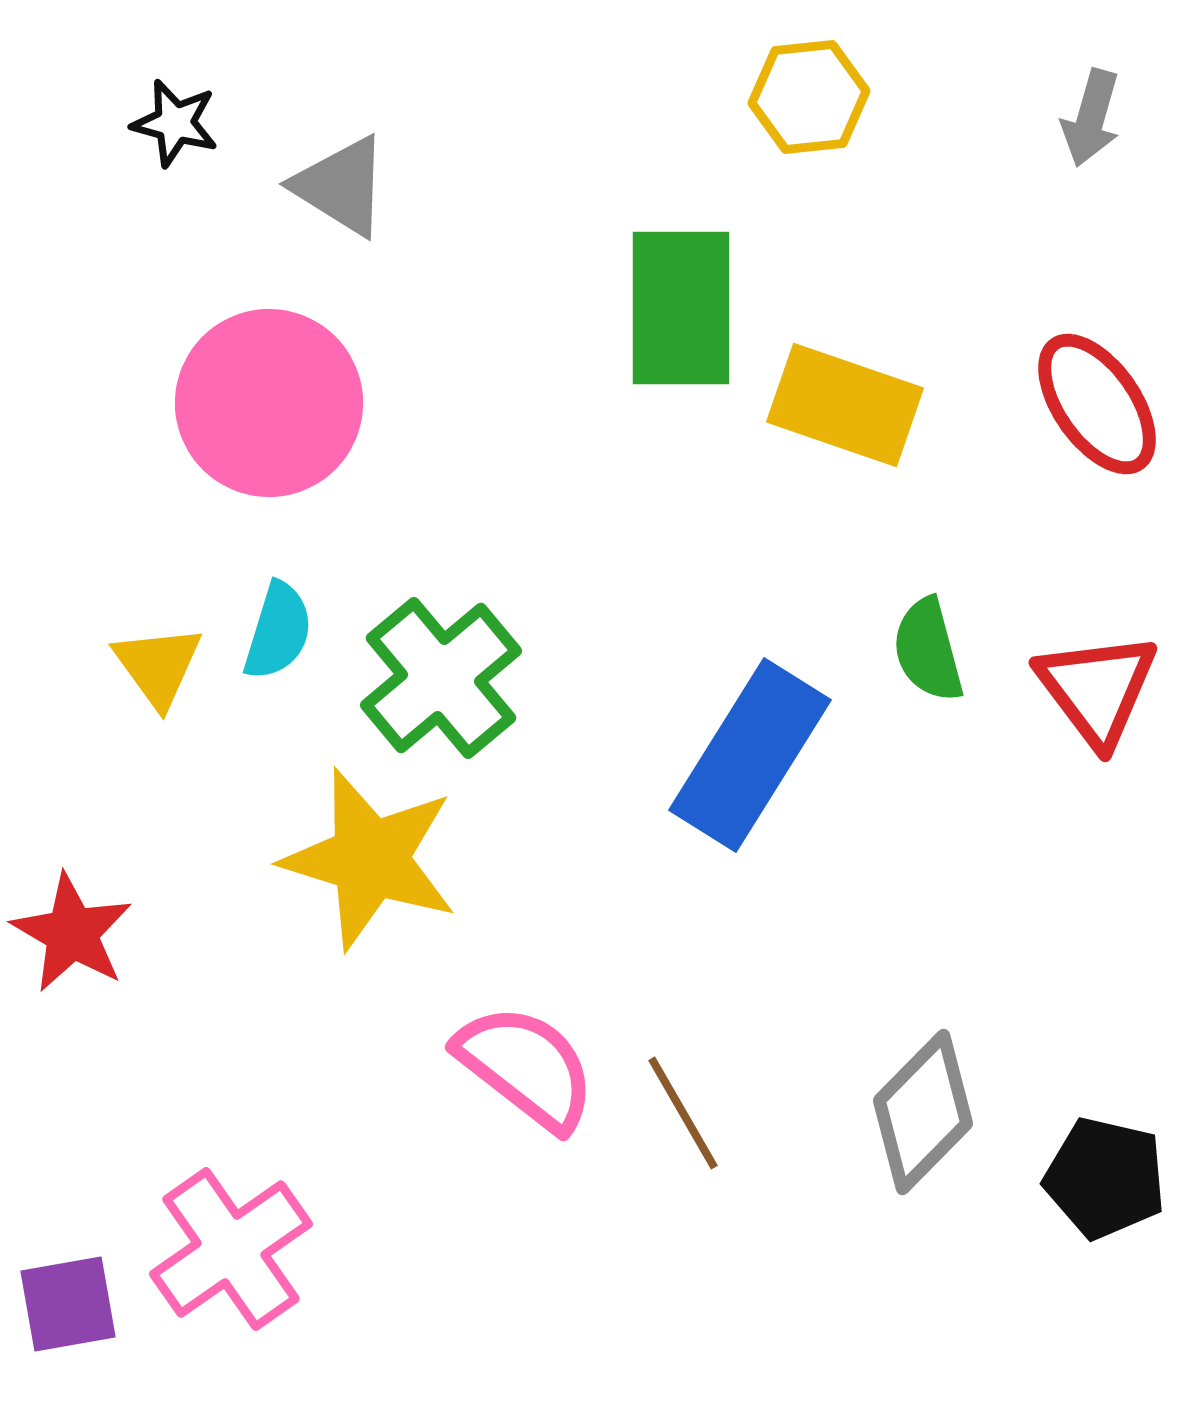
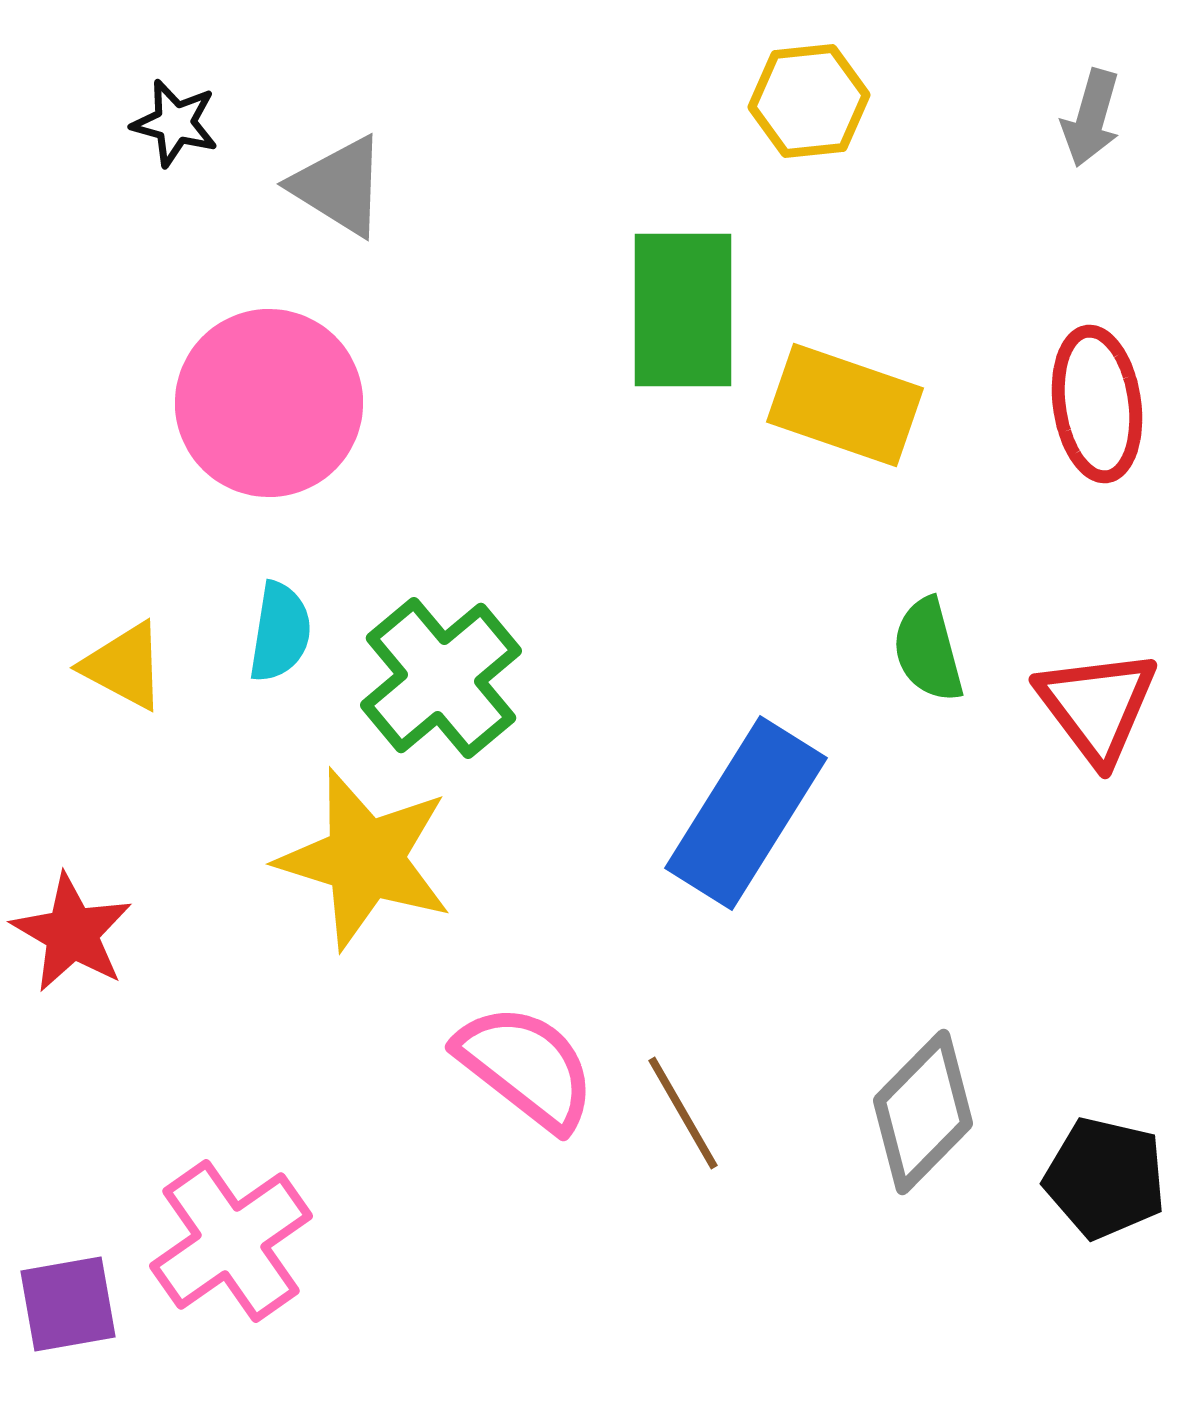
yellow hexagon: moved 4 px down
gray triangle: moved 2 px left
green rectangle: moved 2 px right, 2 px down
red ellipse: rotated 27 degrees clockwise
cyan semicircle: moved 2 px right, 1 px down; rotated 8 degrees counterclockwise
yellow triangle: moved 34 px left; rotated 26 degrees counterclockwise
red triangle: moved 17 px down
blue rectangle: moved 4 px left, 58 px down
yellow star: moved 5 px left
pink cross: moved 8 px up
